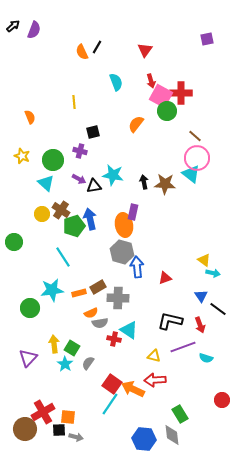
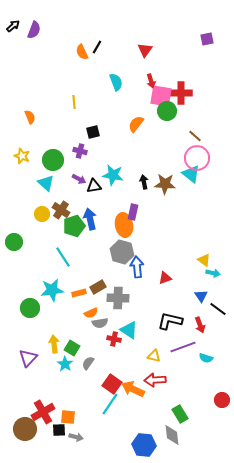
pink square at (161, 96): rotated 20 degrees counterclockwise
blue hexagon at (144, 439): moved 6 px down
